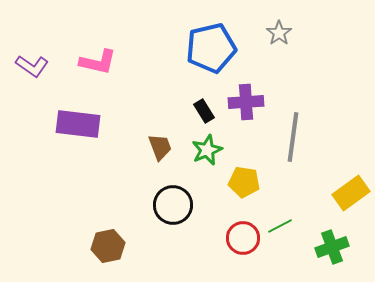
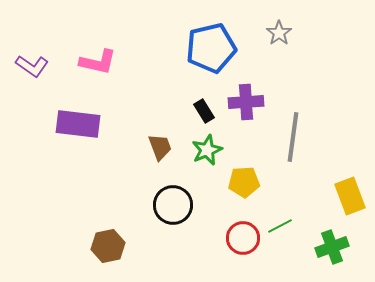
yellow pentagon: rotated 12 degrees counterclockwise
yellow rectangle: moved 1 px left, 3 px down; rotated 75 degrees counterclockwise
